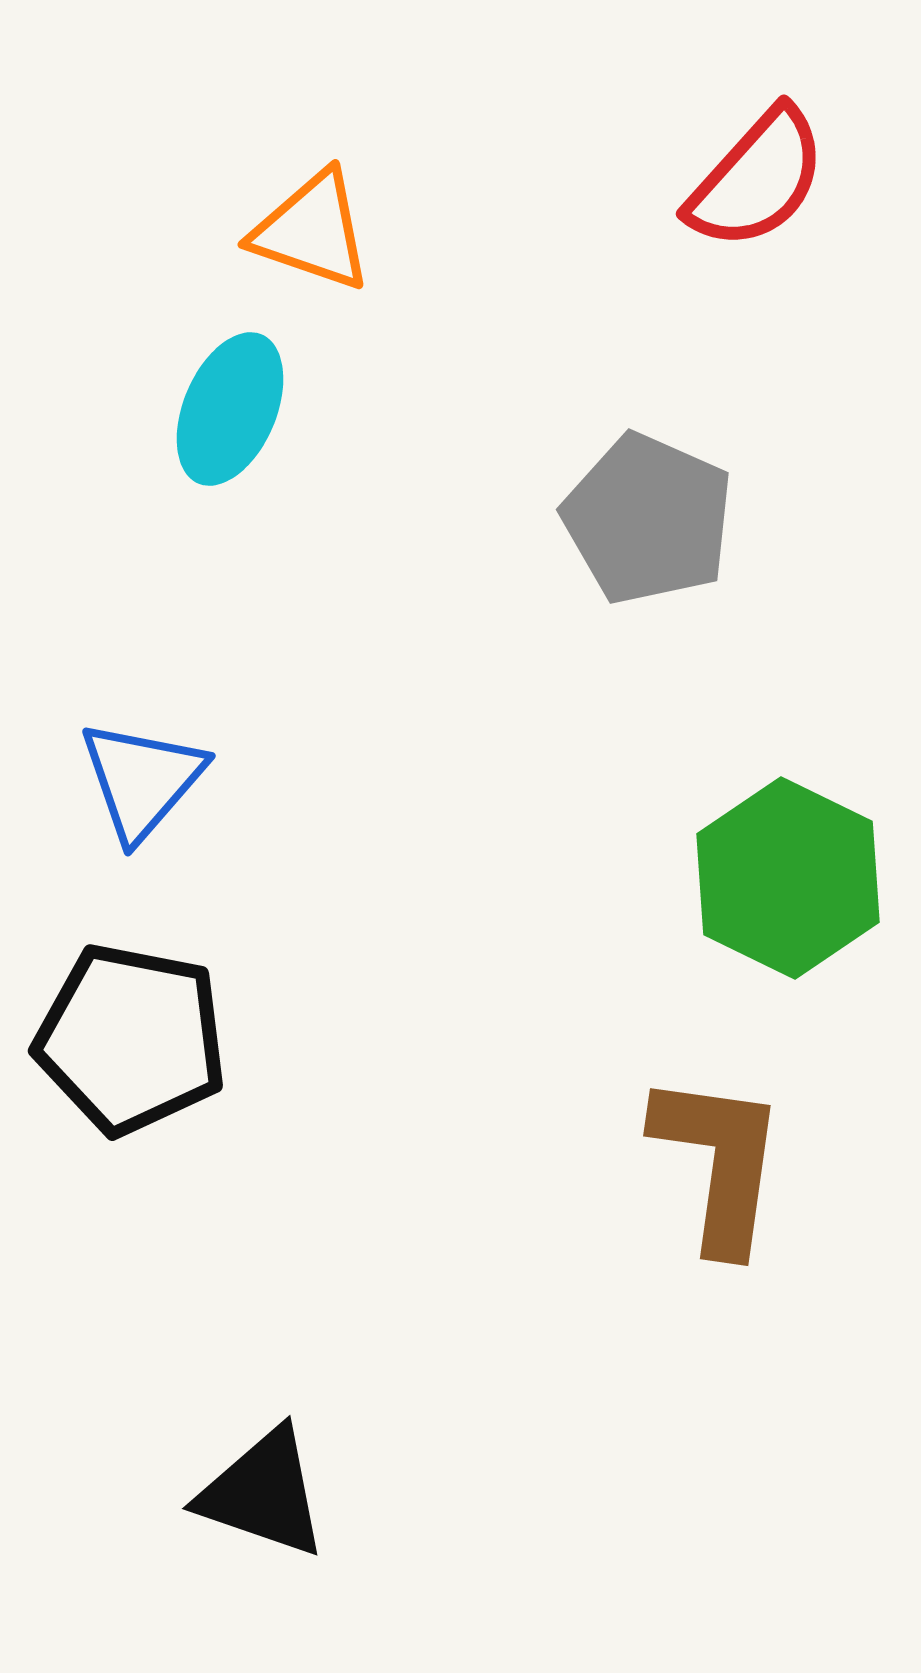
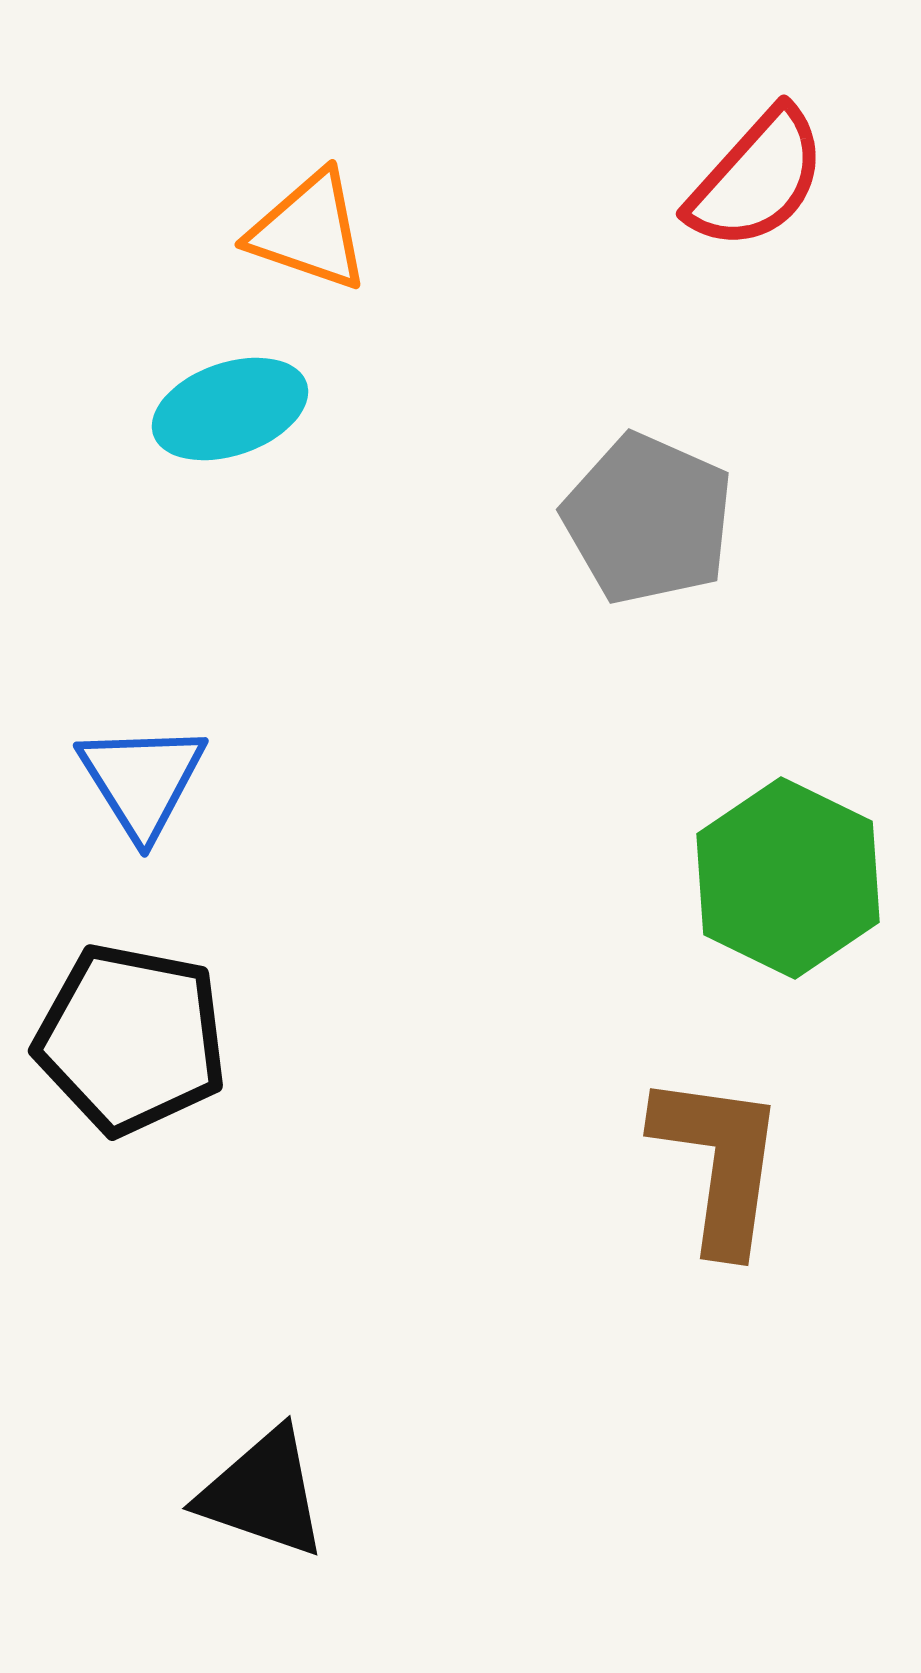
orange triangle: moved 3 px left
cyan ellipse: rotated 48 degrees clockwise
blue triangle: rotated 13 degrees counterclockwise
